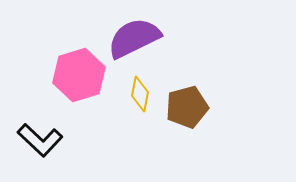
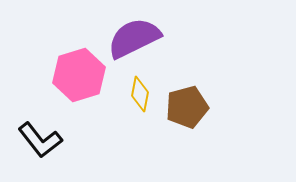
black L-shape: rotated 9 degrees clockwise
